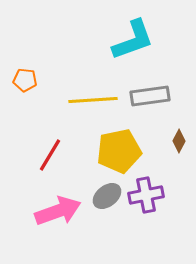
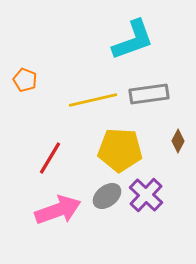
orange pentagon: rotated 15 degrees clockwise
gray rectangle: moved 1 px left, 2 px up
yellow line: rotated 9 degrees counterclockwise
brown diamond: moved 1 px left
yellow pentagon: moved 1 px right, 1 px up; rotated 15 degrees clockwise
red line: moved 3 px down
purple cross: rotated 36 degrees counterclockwise
pink arrow: moved 1 px up
